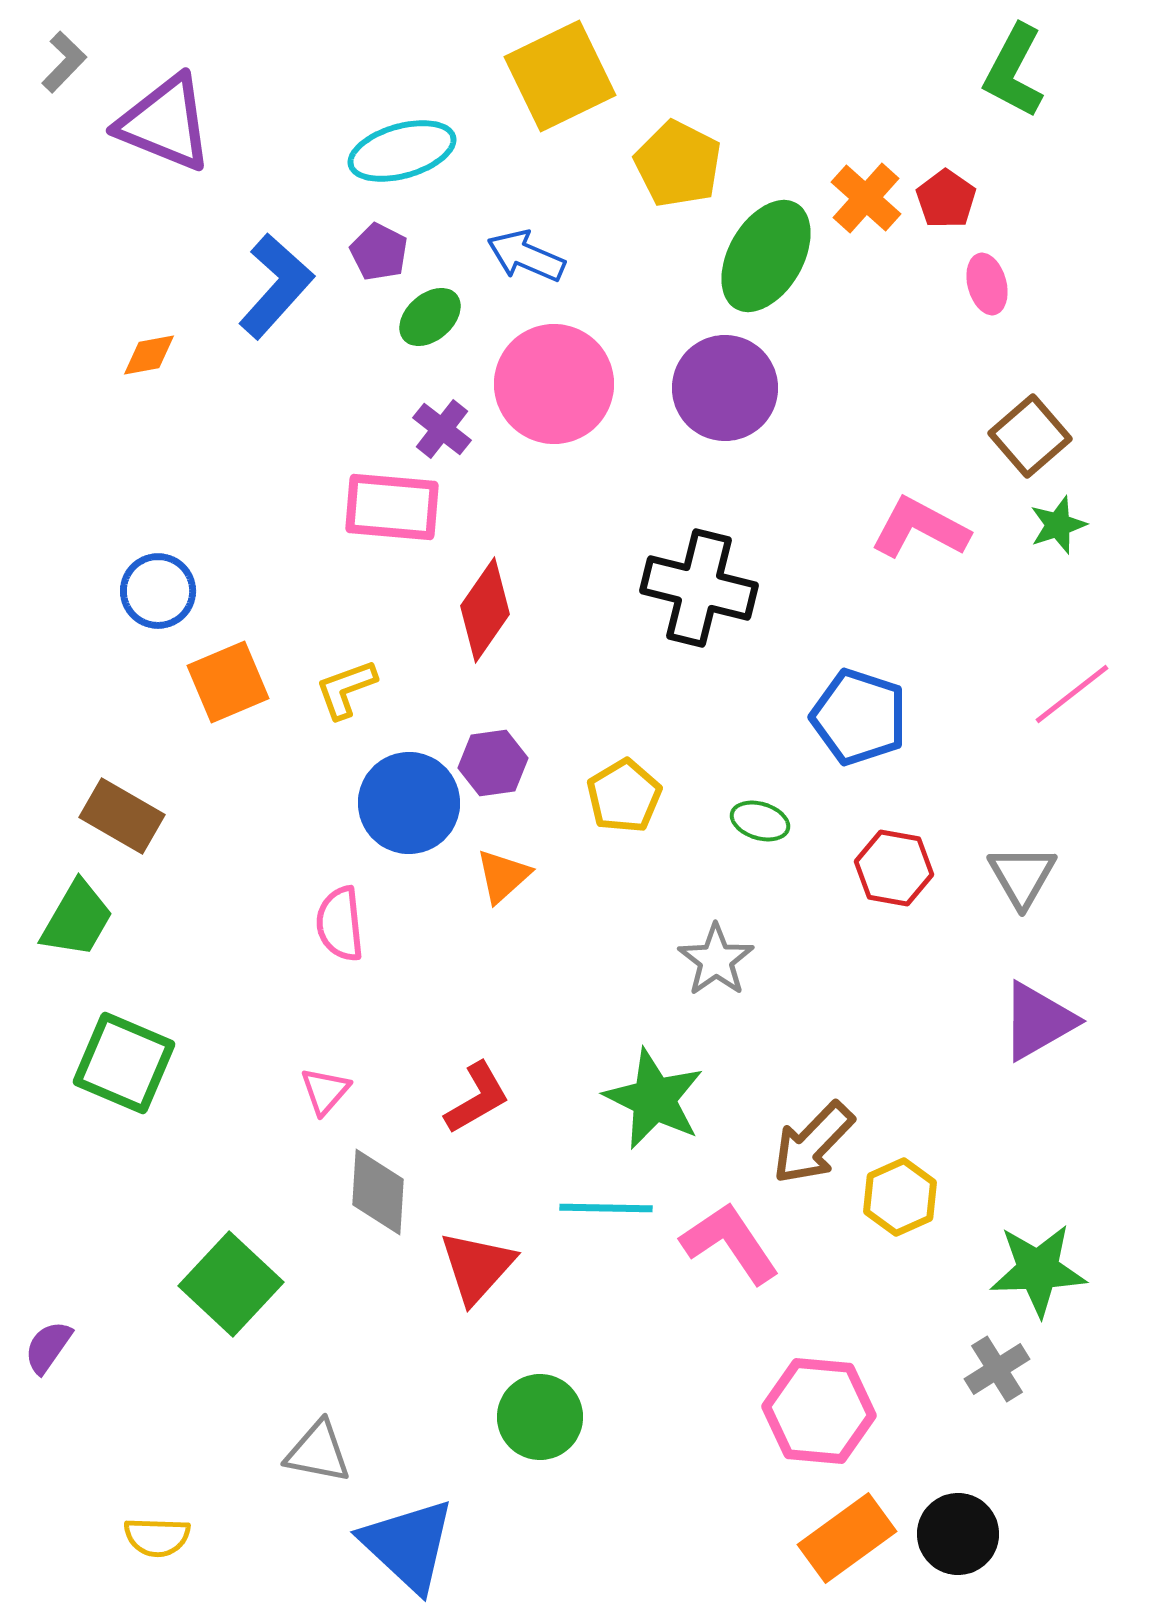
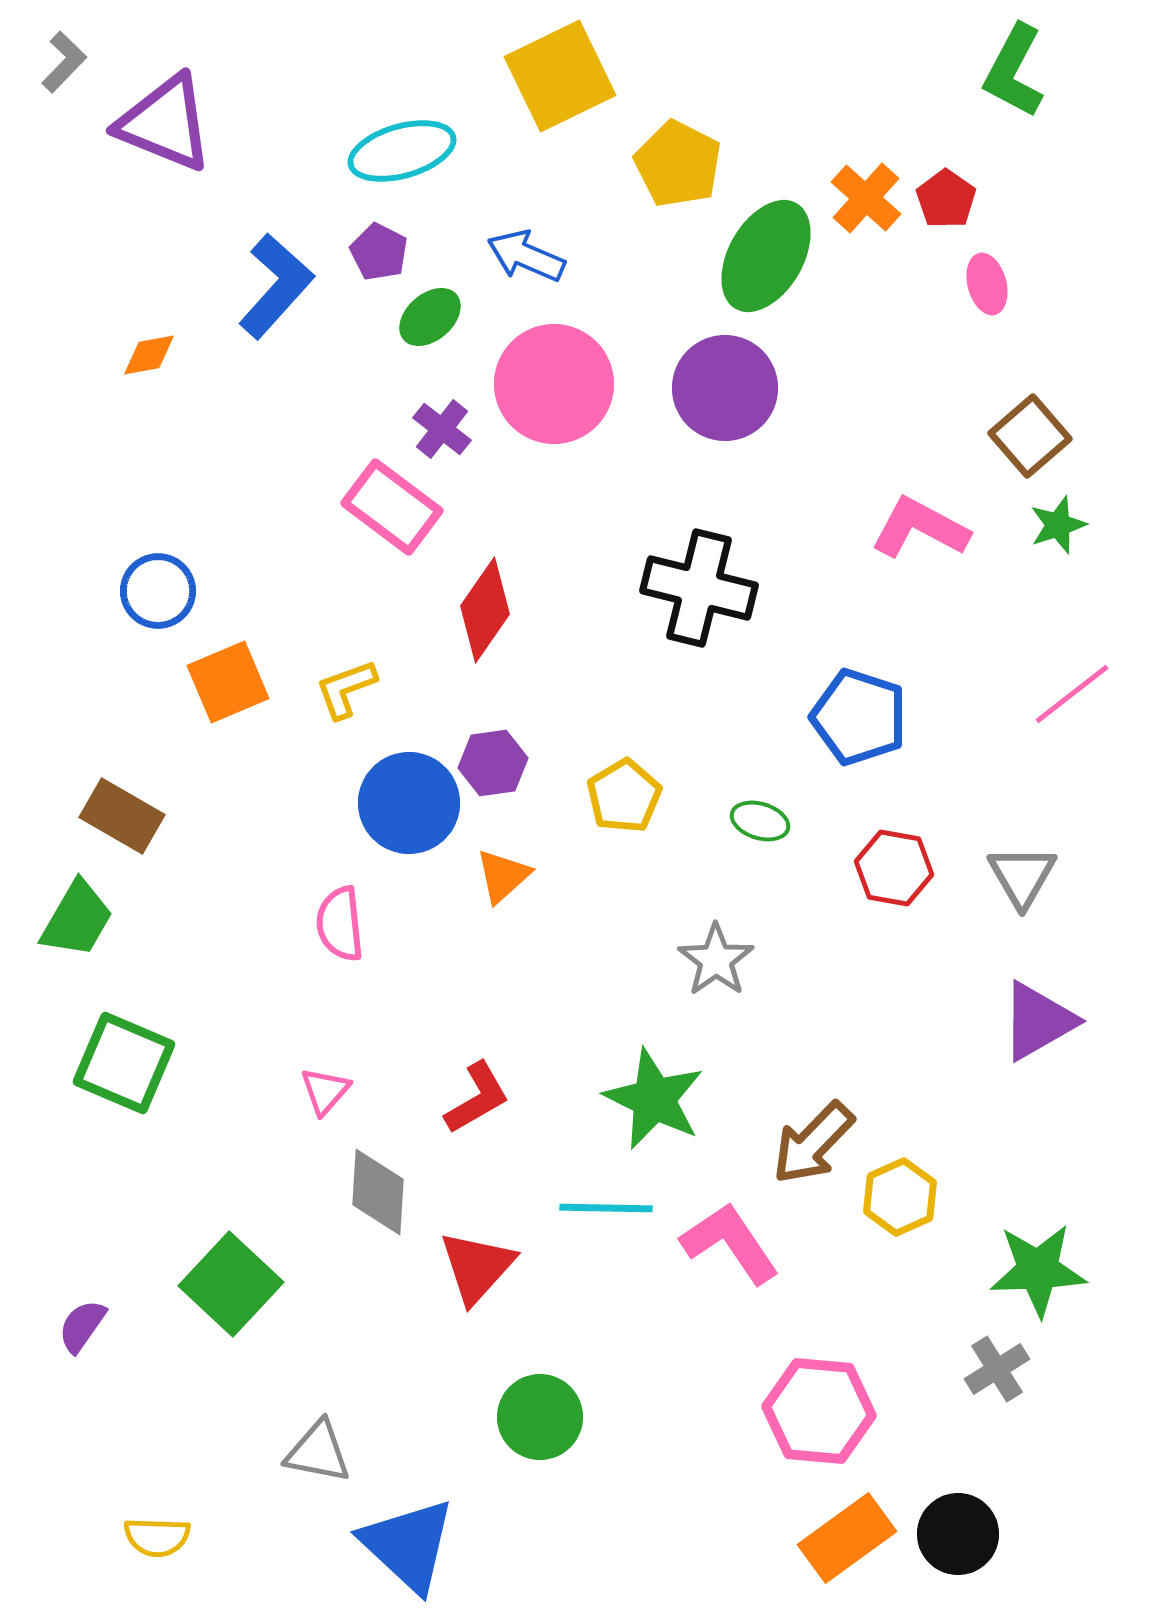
pink rectangle at (392, 507): rotated 32 degrees clockwise
purple semicircle at (48, 1347): moved 34 px right, 21 px up
